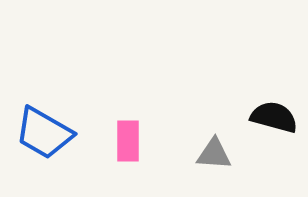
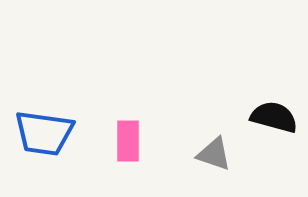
blue trapezoid: rotated 22 degrees counterclockwise
gray triangle: rotated 15 degrees clockwise
